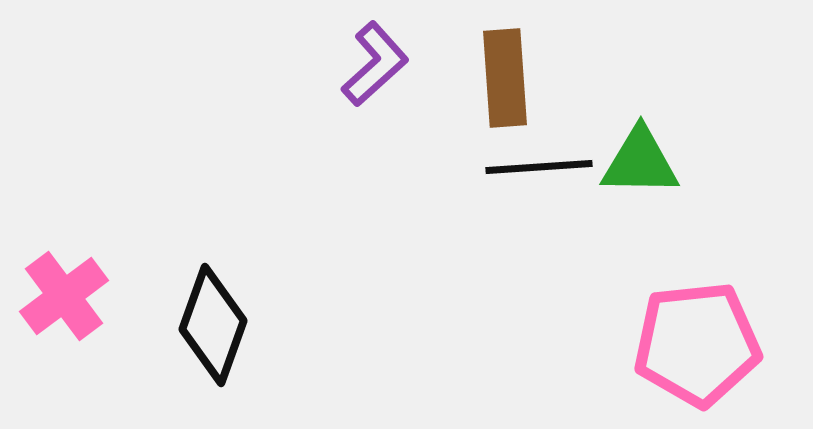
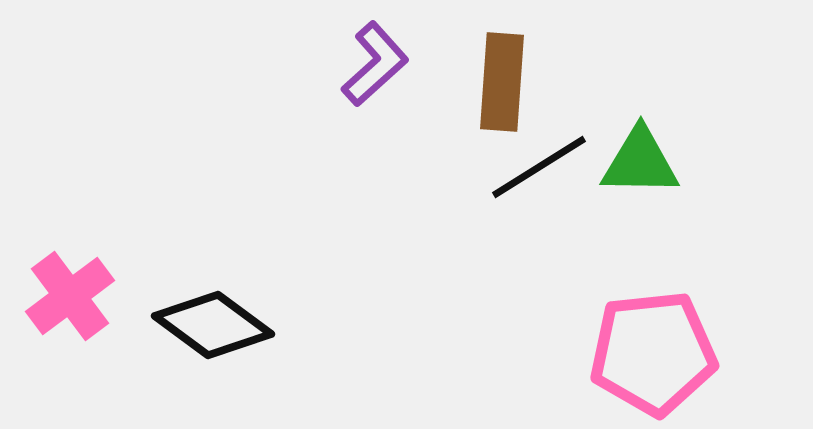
brown rectangle: moved 3 px left, 4 px down; rotated 8 degrees clockwise
black line: rotated 28 degrees counterclockwise
pink cross: moved 6 px right
black diamond: rotated 73 degrees counterclockwise
pink pentagon: moved 44 px left, 9 px down
